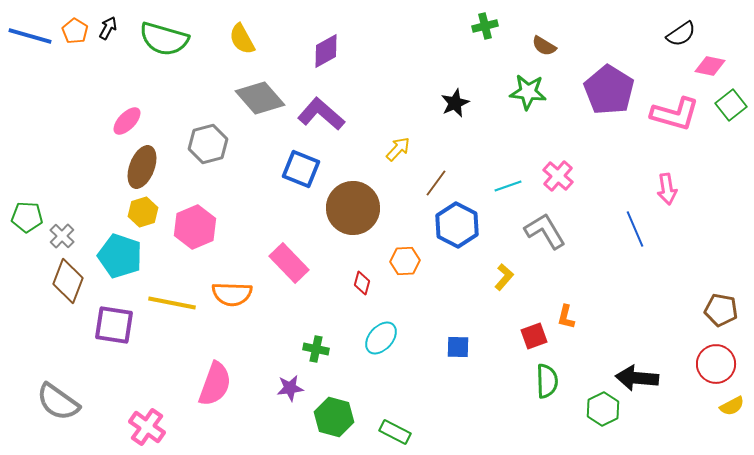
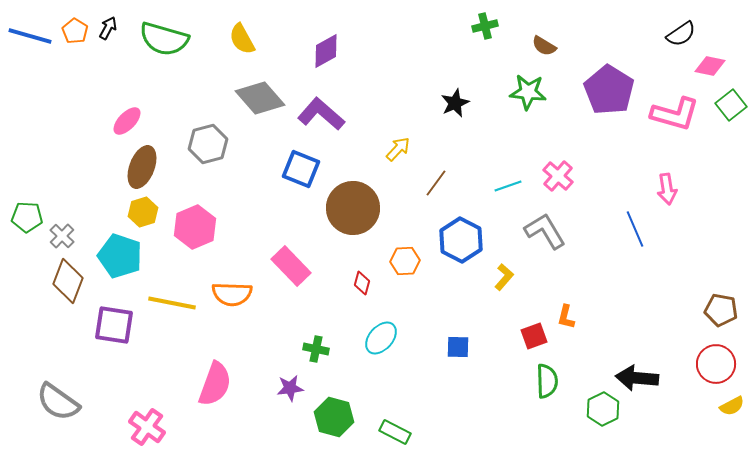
blue hexagon at (457, 225): moved 4 px right, 15 px down
pink rectangle at (289, 263): moved 2 px right, 3 px down
